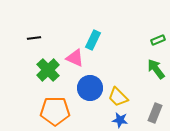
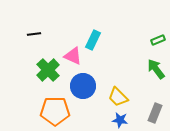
black line: moved 4 px up
pink triangle: moved 2 px left, 2 px up
blue circle: moved 7 px left, 2 px up
